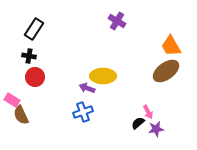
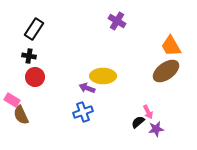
black semicircle: moved 1 px up
